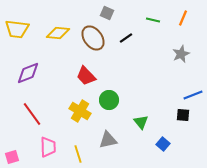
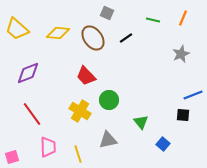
yellow trapezoid: rotated 35 degrees clockwise
